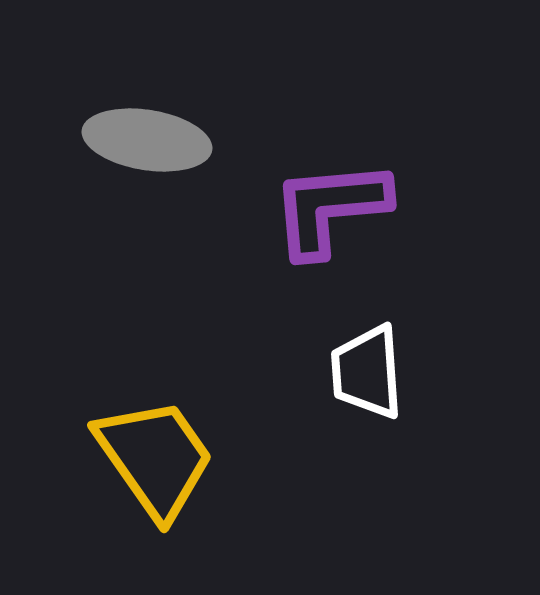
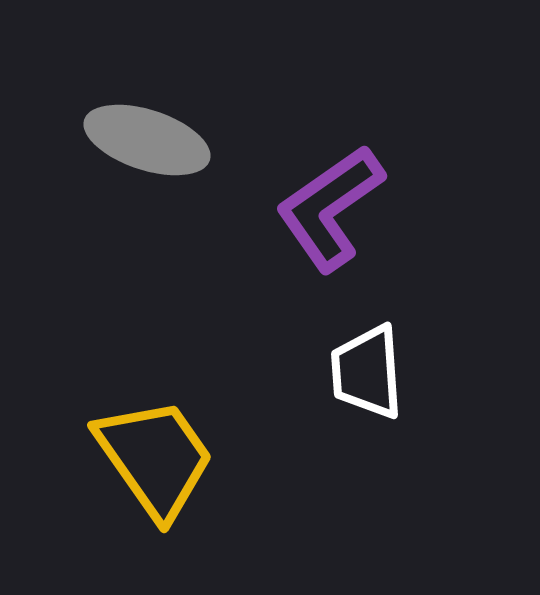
gray ellipse: rotated 9 degrees clockwise
purple L-shape: rotated 30 degrees counterclockwise
